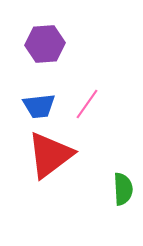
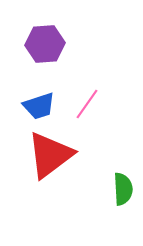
blue trapezoid: rotated 12 degrees counterclockwise
